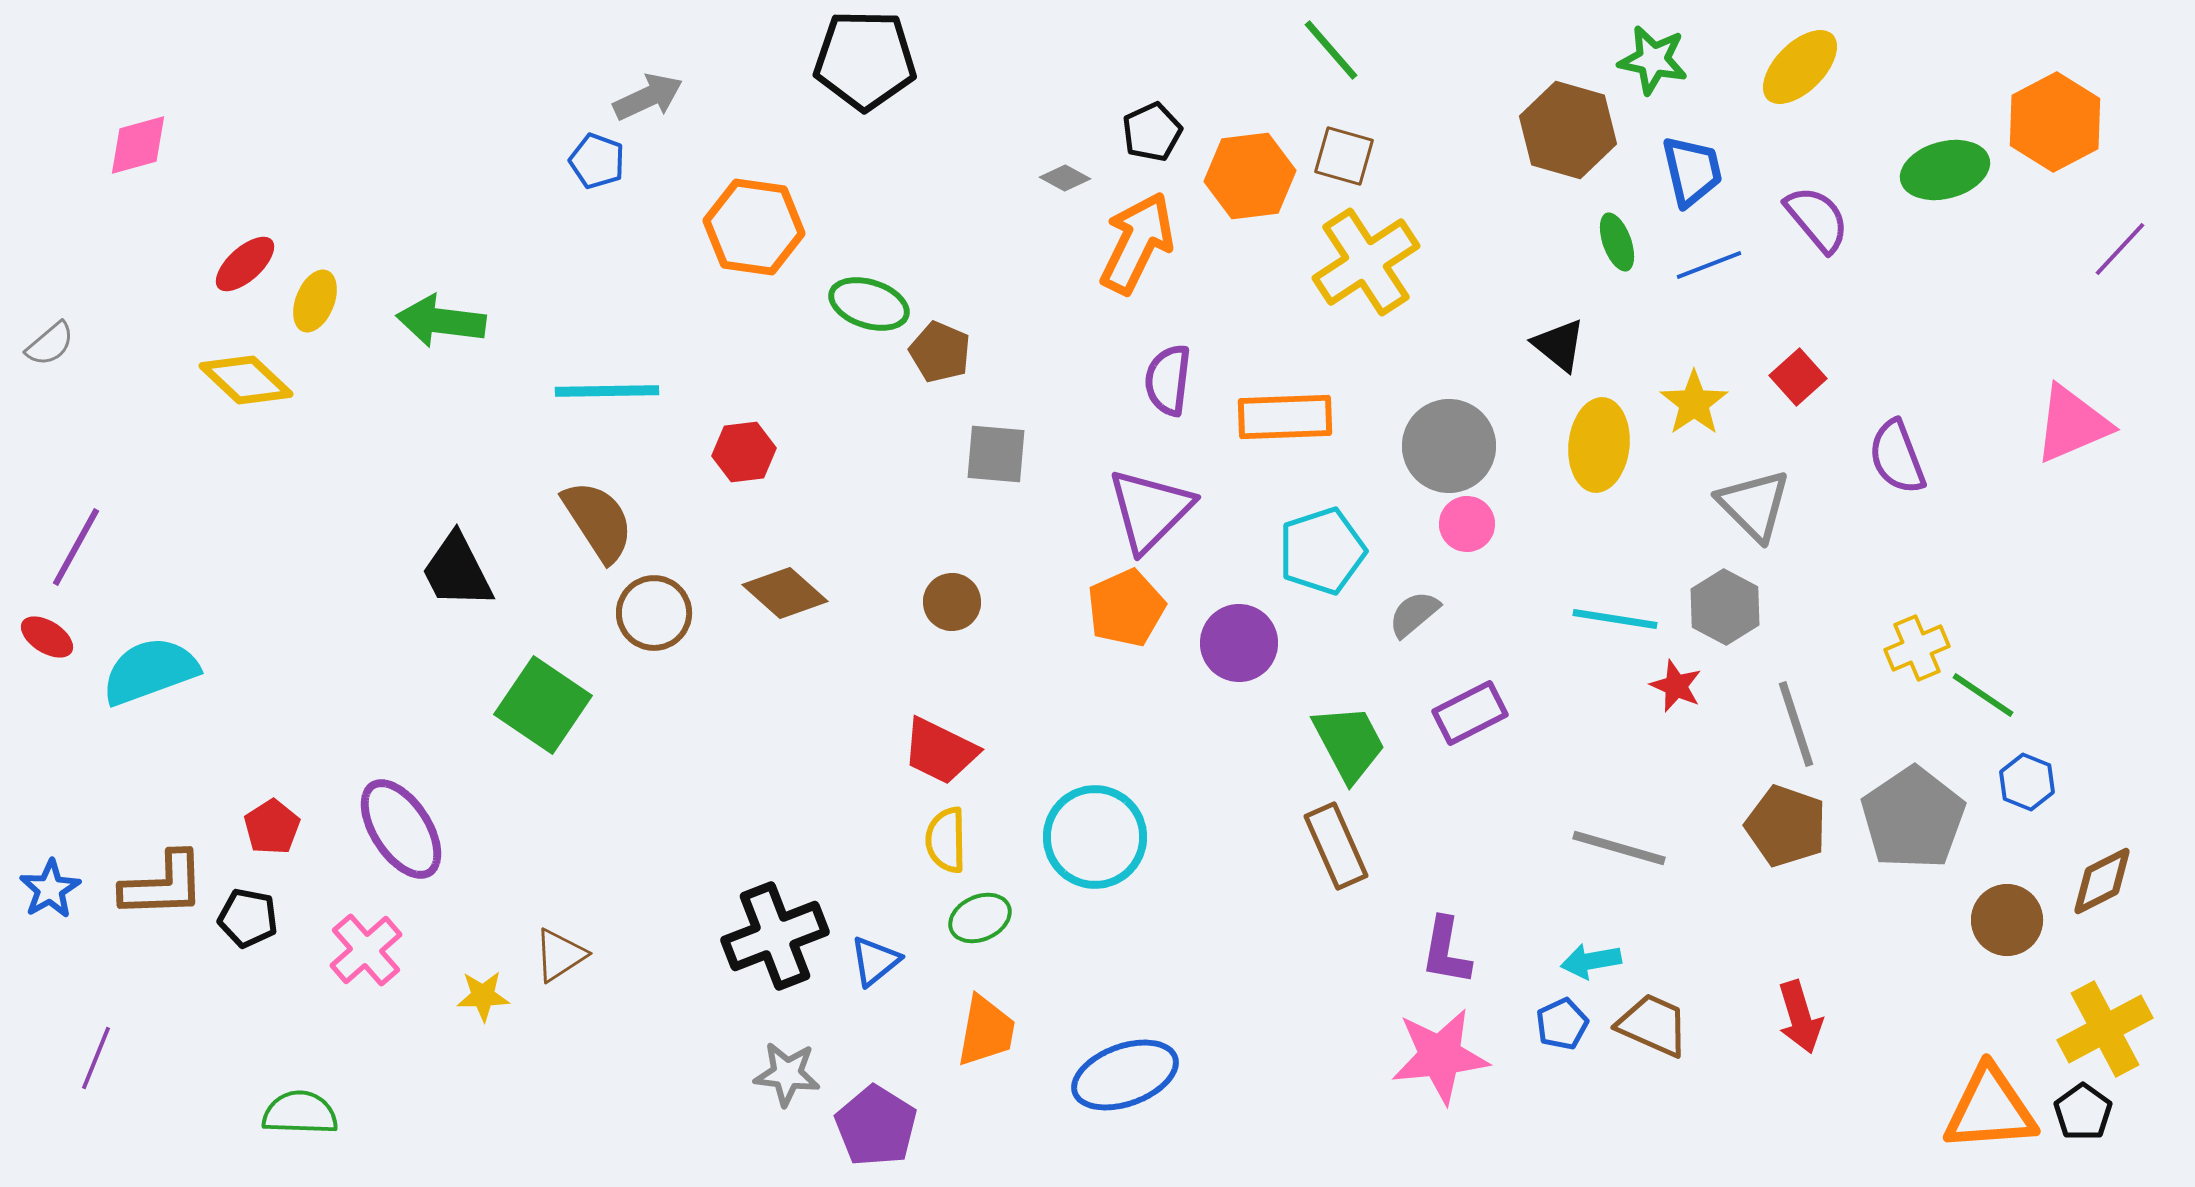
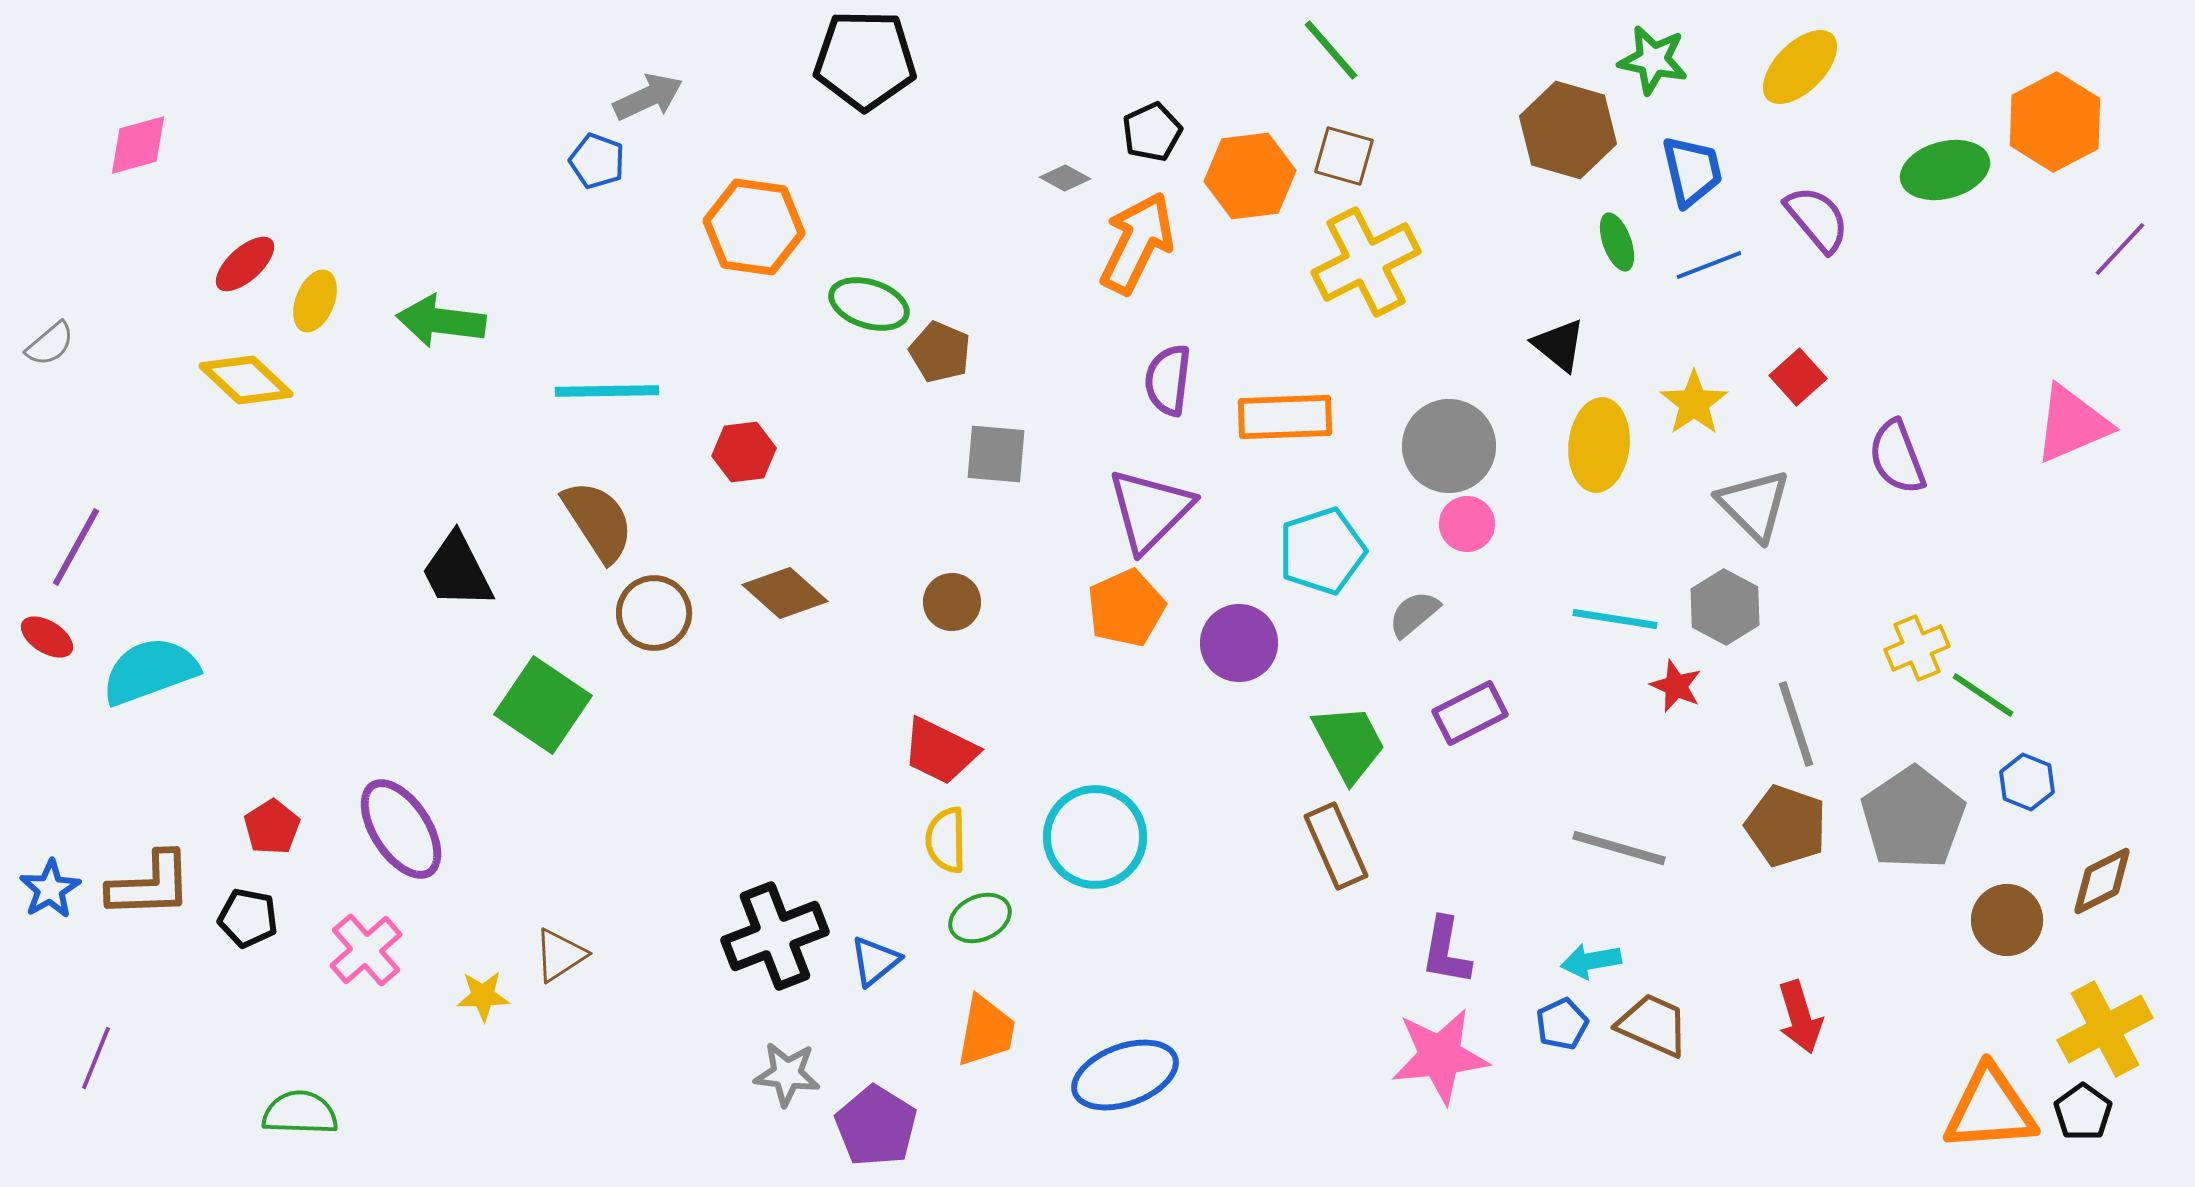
yellow cross at (1366, 262): rotated 6 degrees clockwise
brown L-shape at (163, 885): moved 13 px left
